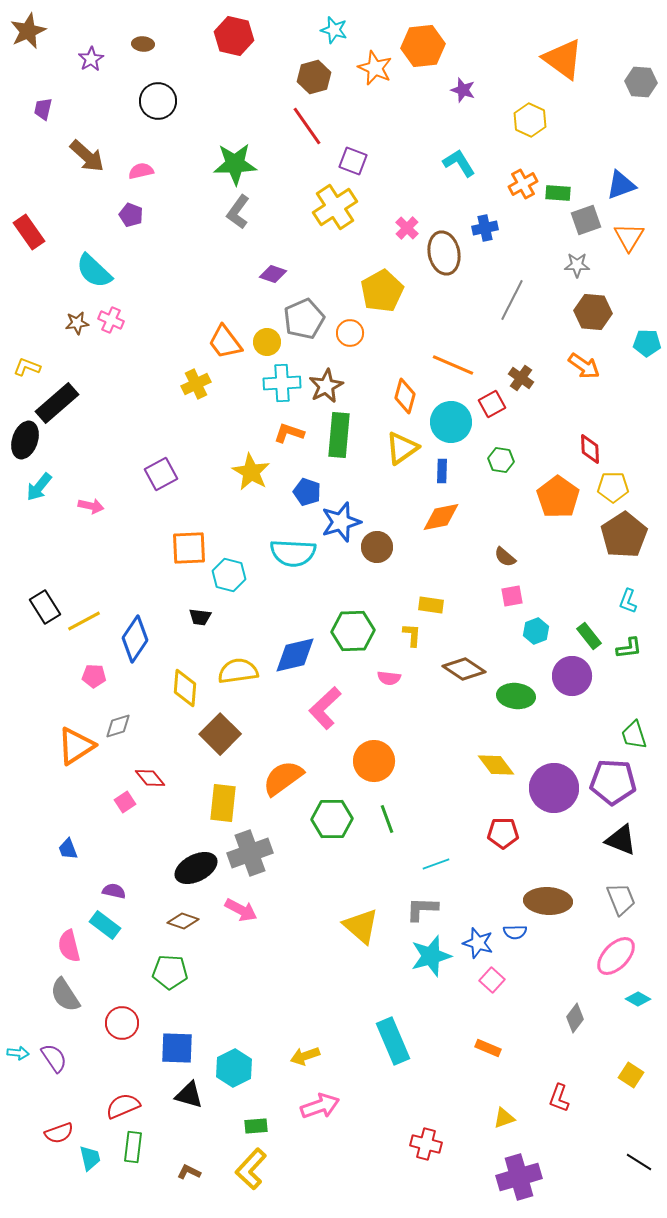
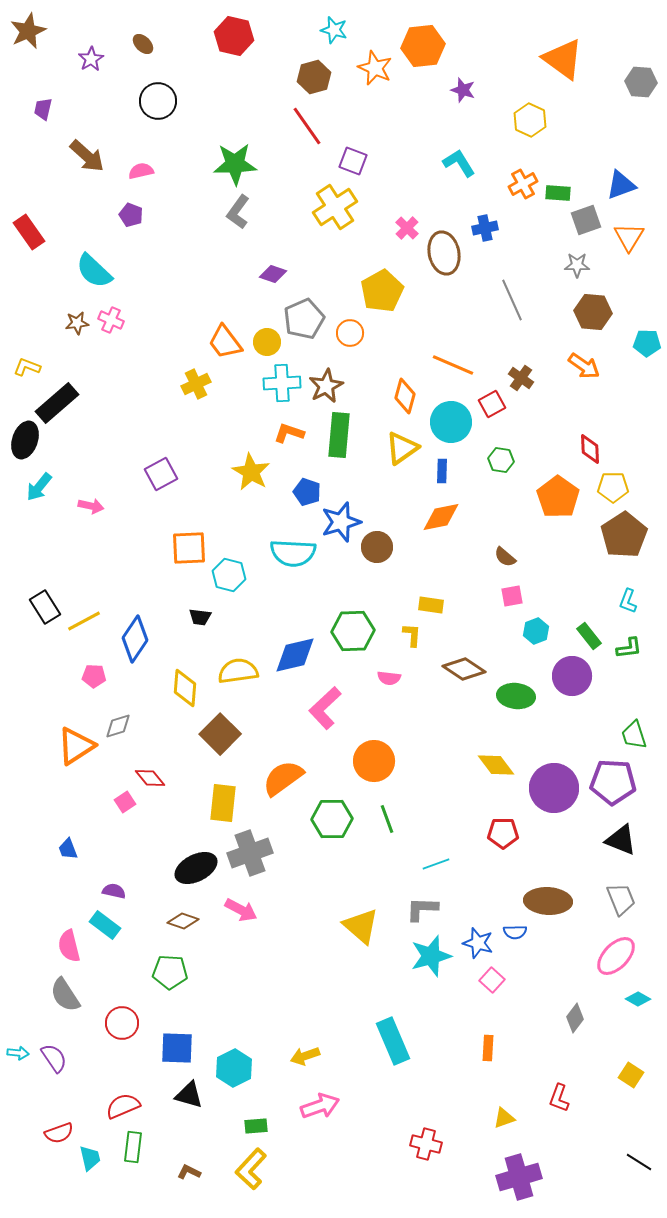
brown ellipse at (143, 44): rotated 40 degrees clockwise
gray line at (512, 300): rotated 51 degrees counterclockwise
orange rectangle at (488, 1048): rotated 70 degrees clockwise
